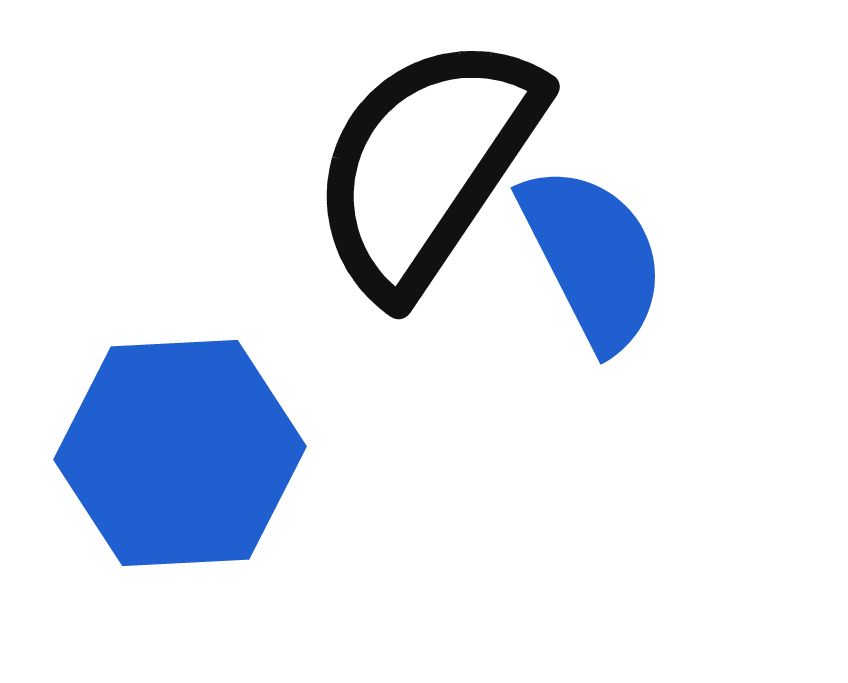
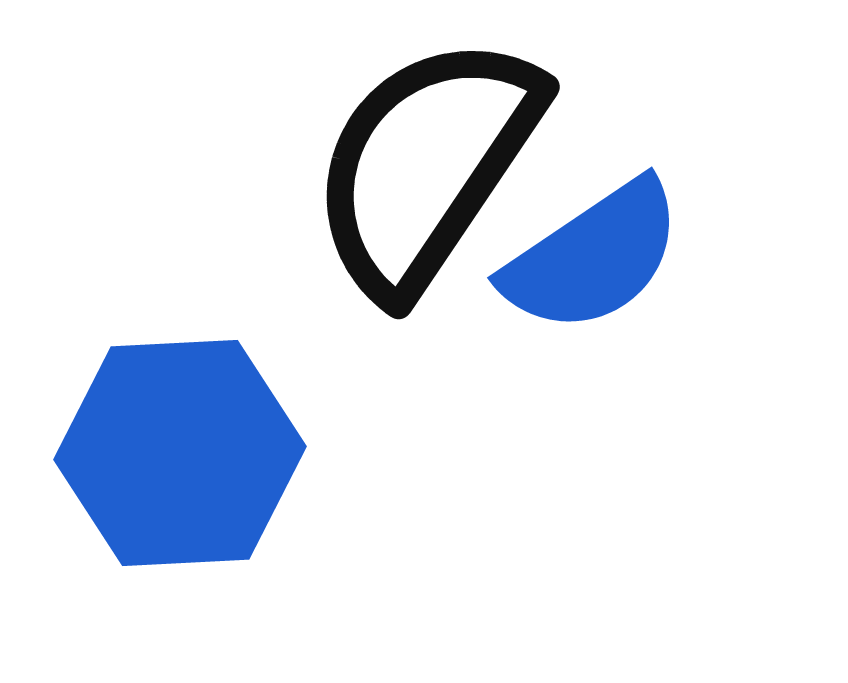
blue semicircle: rotated 83 degrees clockwise
